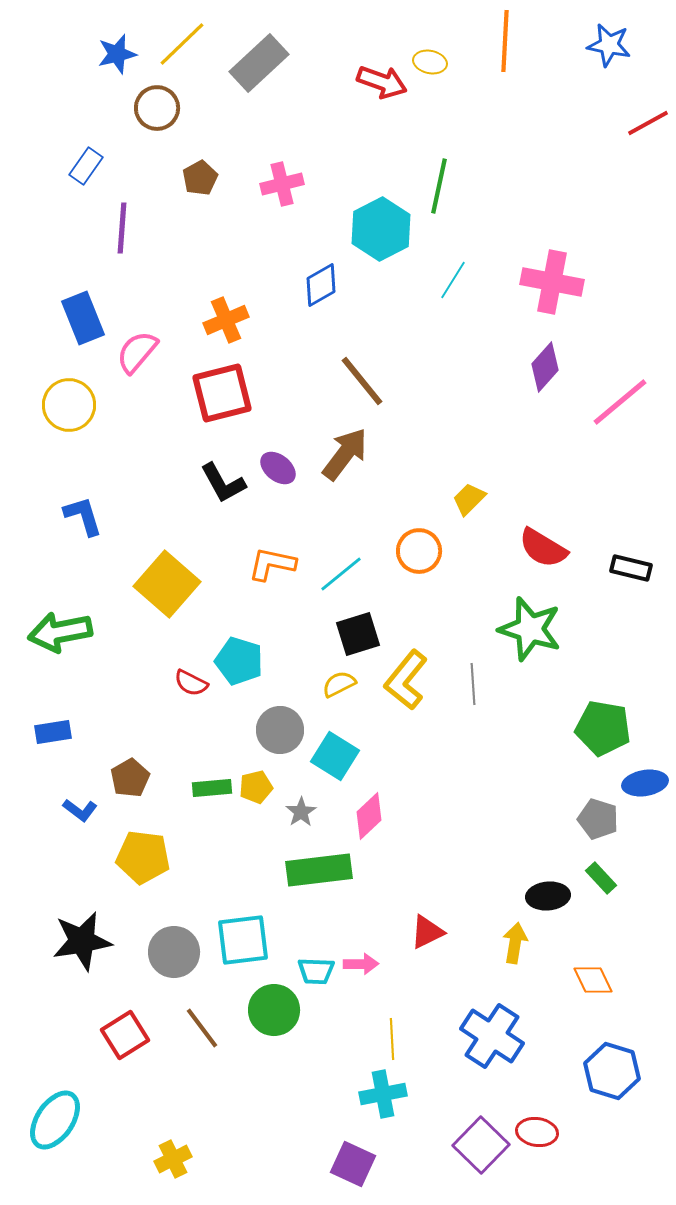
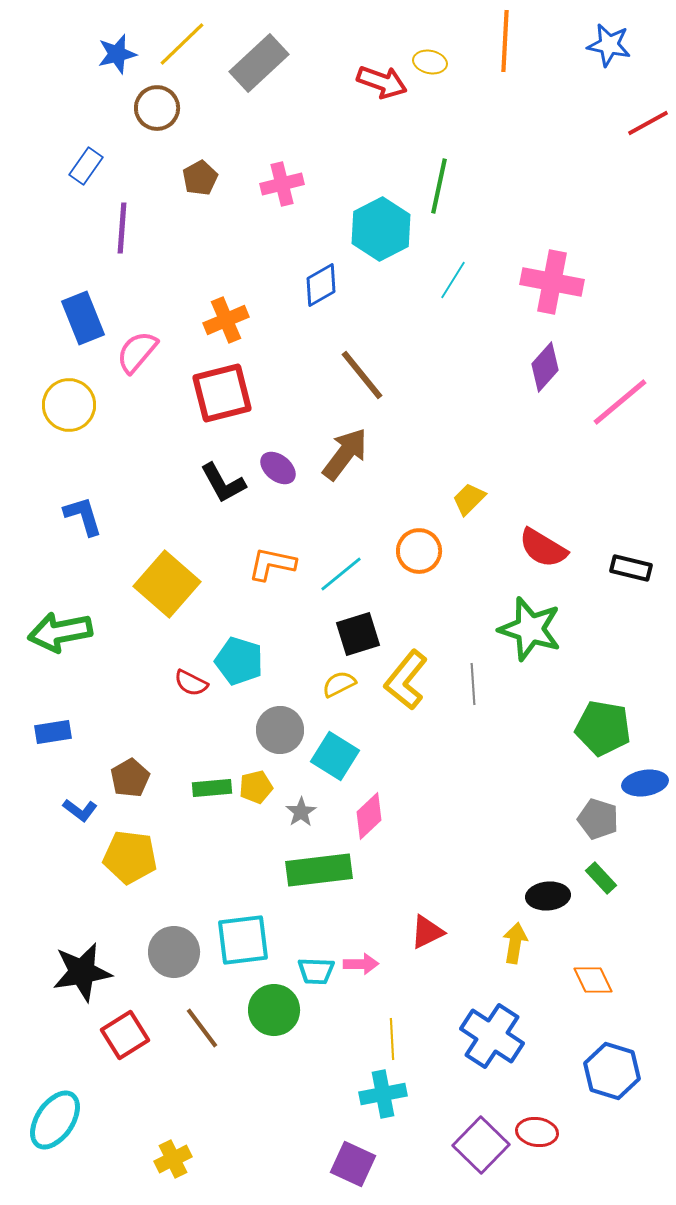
brown line at (362, 381): moved 6 px up
yellow pentagon at (143, 857): moved 13 px left
black star at (82, 941): moved 31 px down
